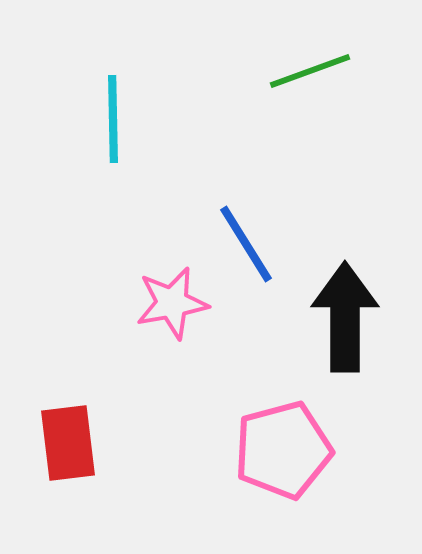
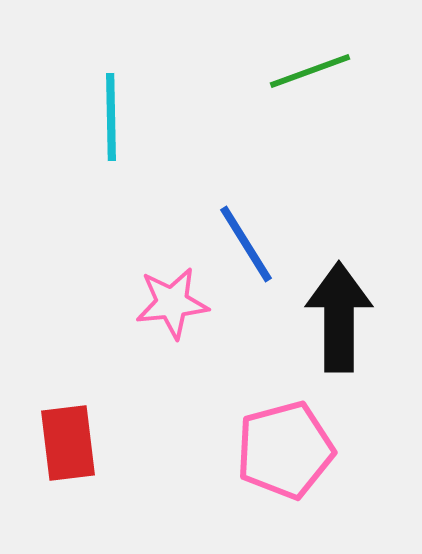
cyan line: moved 2 px left, 2 px up
pink star: rotated 4 degrees clockwise
black arrow: moved 6 px left
pink pentagon: moved 2 px right
